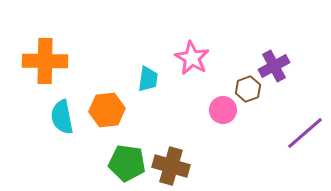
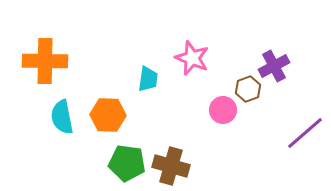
pink star: rotated 8 degrees counterclockwise
orange hexagon: moved 1 px right, 5 px down; rotated 8 degrees clockwise
